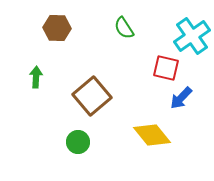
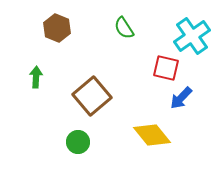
brown hexagon: rotated 20 degrees clockwise
